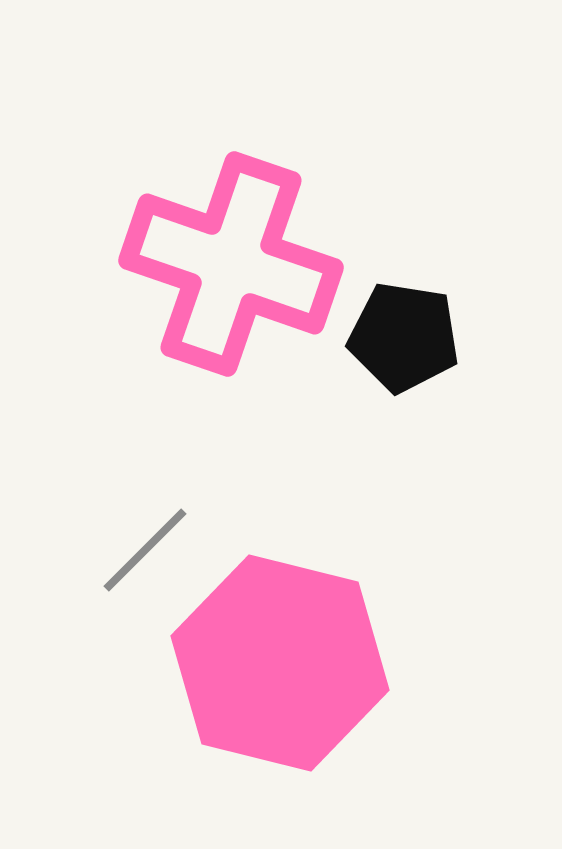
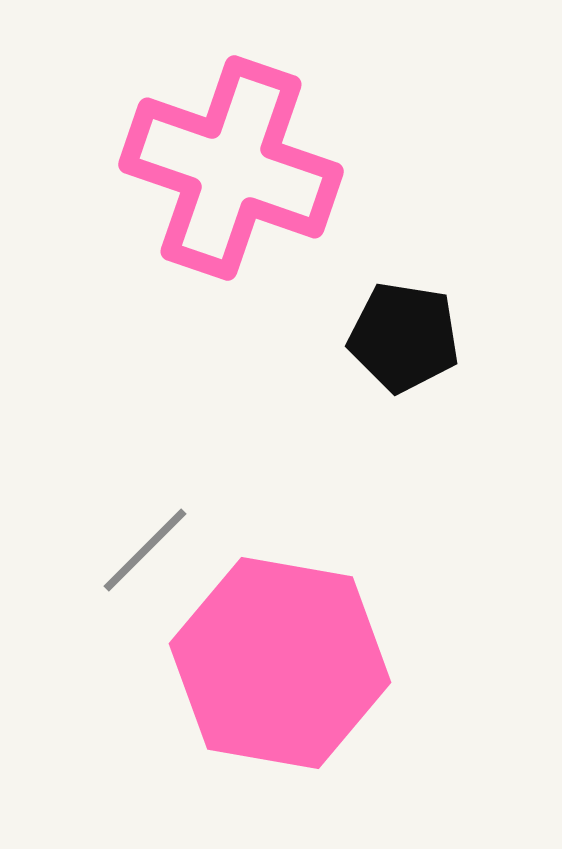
pink cross: moved 96 px up
pink hexagon: rotated 4 degrees counterclockwise
